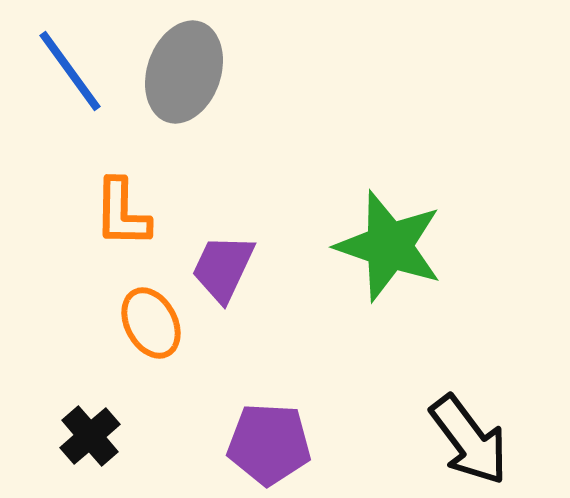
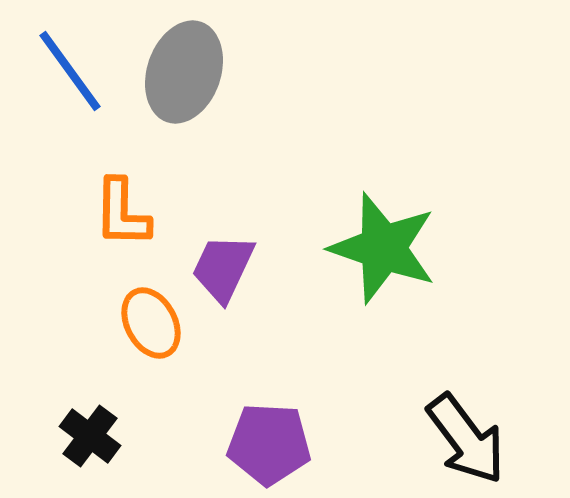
green star: moved 6 px left, 2 px down
black cross: rotated 12 degrees counterclockwise
black arrow: moved 3 px left, 1 px up
